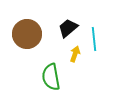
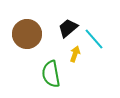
cyan line: rotated 35 degrees counterclockwise
green semicircle: moved 3 px up
